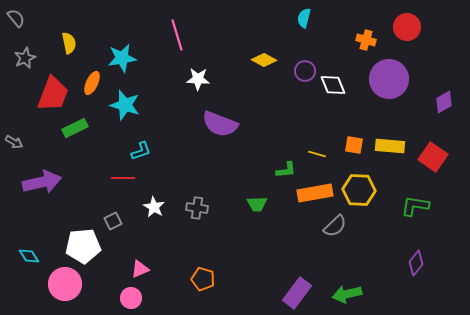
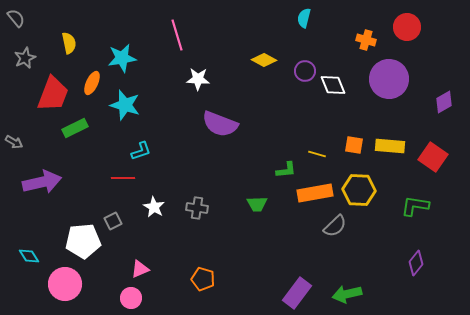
white pentagon at (83, 246): moved 5 px up
